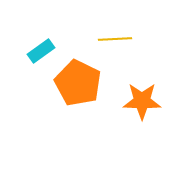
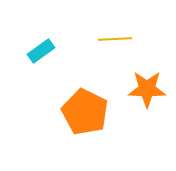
orange pentagon: moved 7 px right, 29 px down
orange star: moved 5 px right, 12 px up
